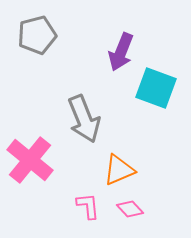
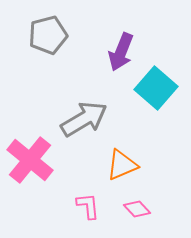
gray pentagon: moved 11 px right
cyan square: rotated 21 degrees clockwise
gray arrow: rotated 99 degrees counterclockwise
orange triangle: moved 3 px right, 5 px up
pink diamond: moved 7 px right
